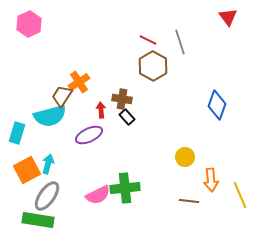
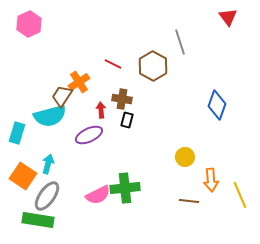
red line: moved 35 px left, 24 px down
black rectangle: moved 3 px down; rotated 56 degrees clockwise
orange square: moved 4 px left, 6 px down; rotated 28 degrees counterclockwise
